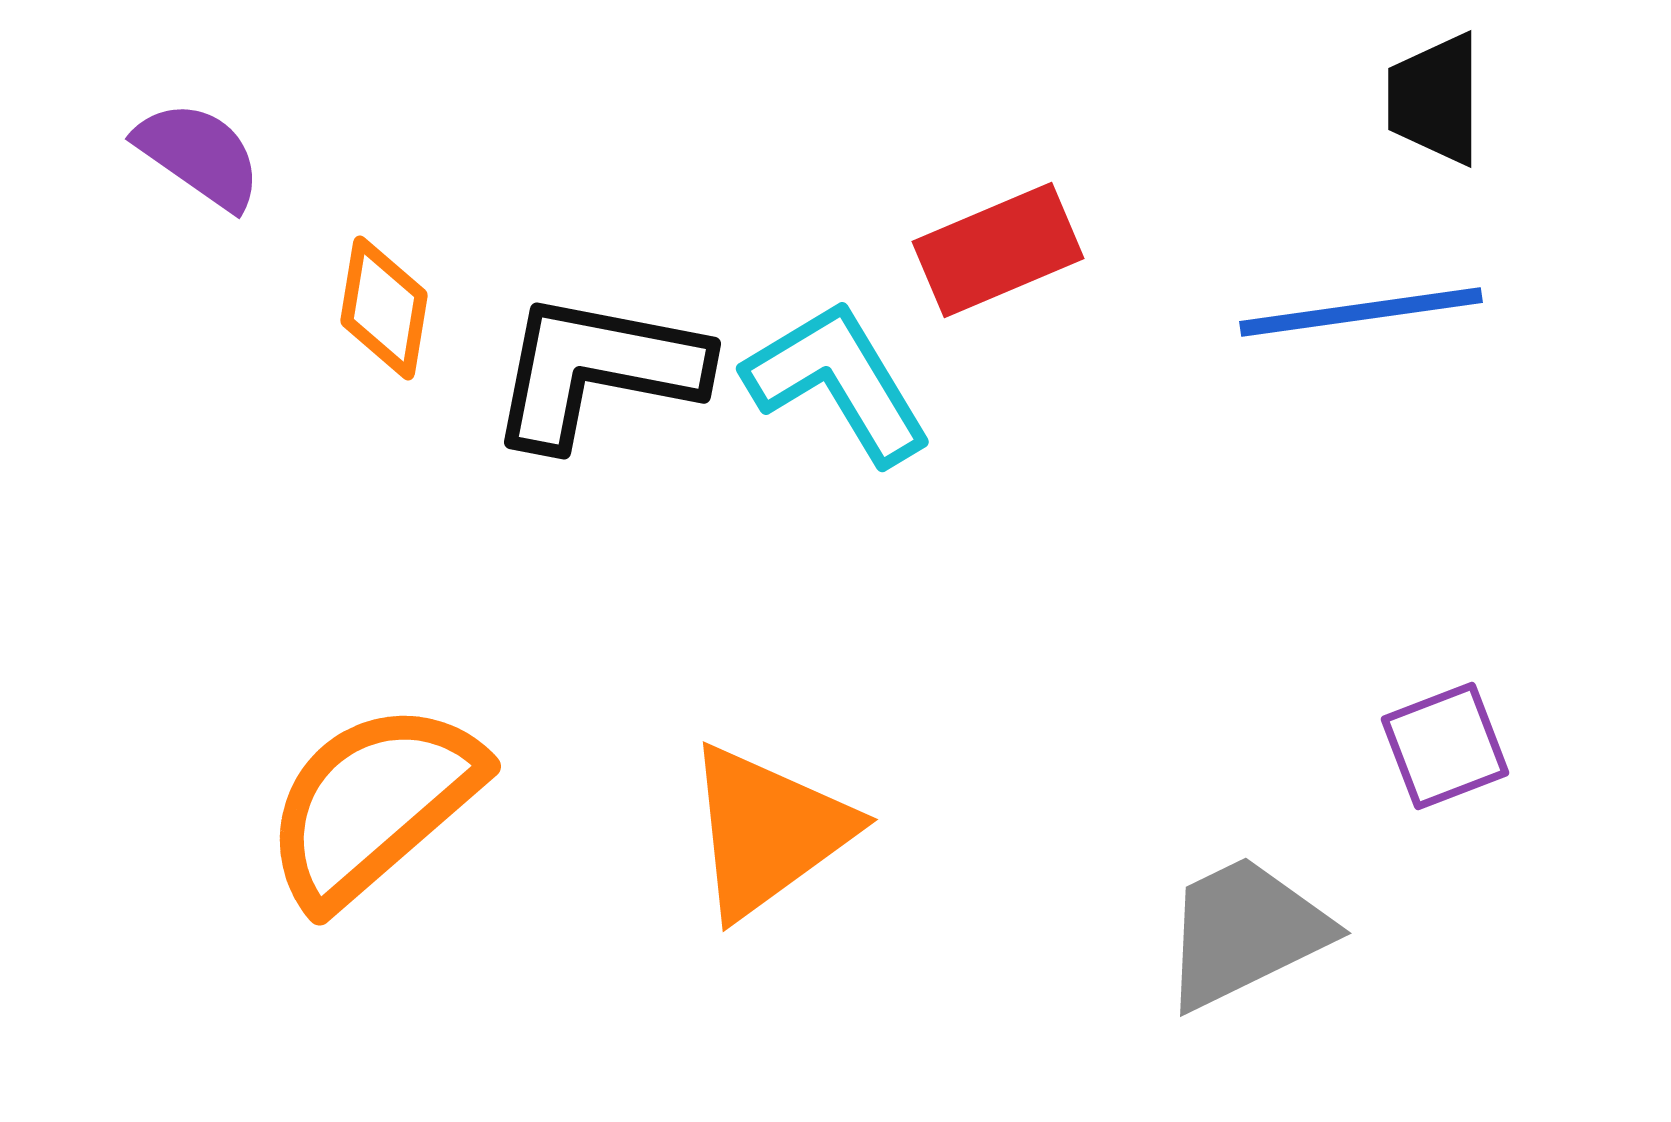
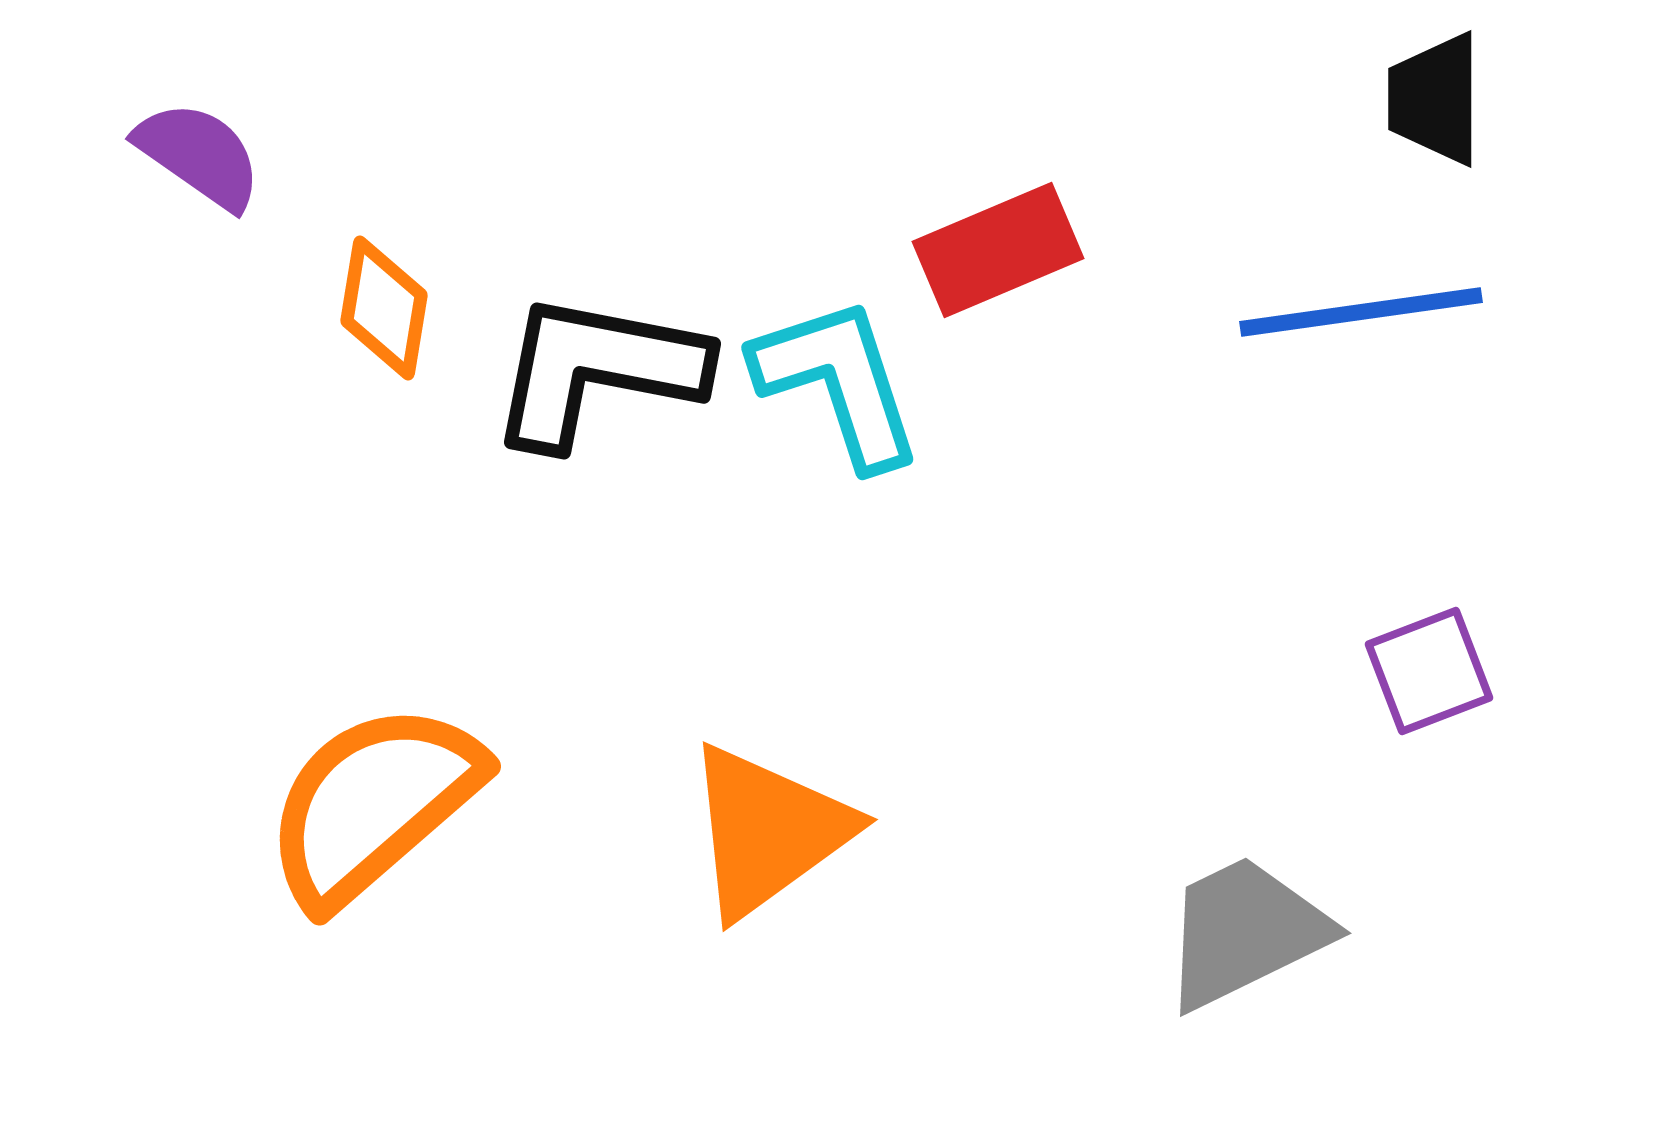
cyan L-shape: rotated 13 degrees clockwise
purple square: moved 16 px left, 75 px up
